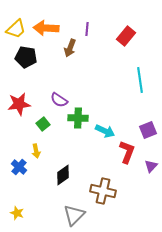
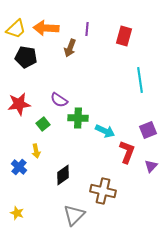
red rectangle: moved 2 px left; rotated 24 degrees counterclockwise
